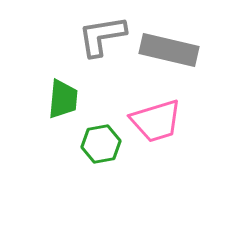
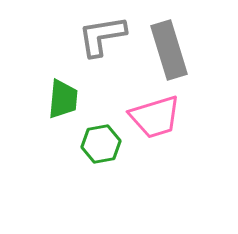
gray rectangle: rotated 60 degrees clockwise
pink trapezoid: moved 1 px left, 4 px up
